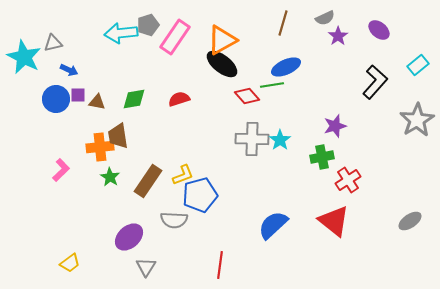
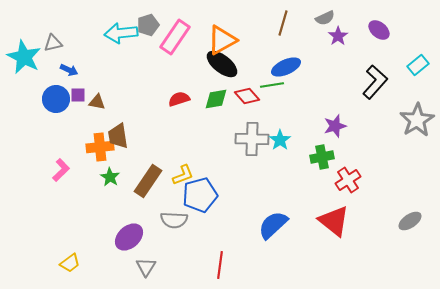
green diamond at (134, 99): moved 82 px right
